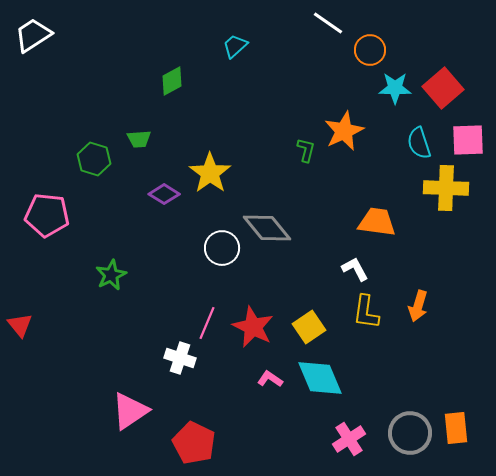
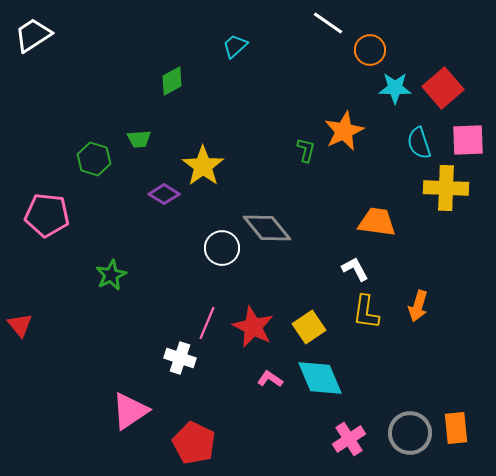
yellow star: moved 7 px left, 7 px up
